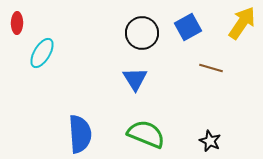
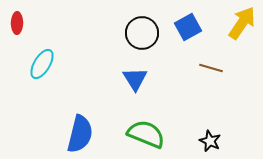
cyan ellipse: moved 11 px down
blue semicircle: rotated 18 degrees clockwise
